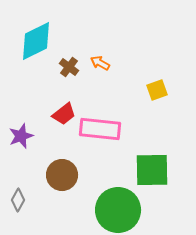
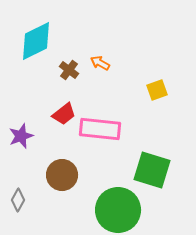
brown cross: moved 3 px down
green square: rotated 18 degrees clockwise
